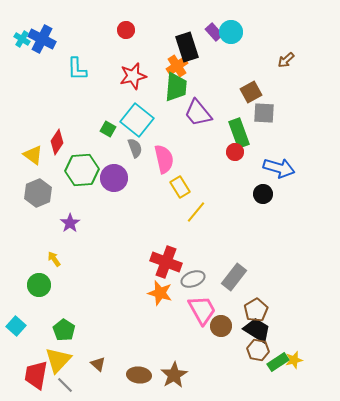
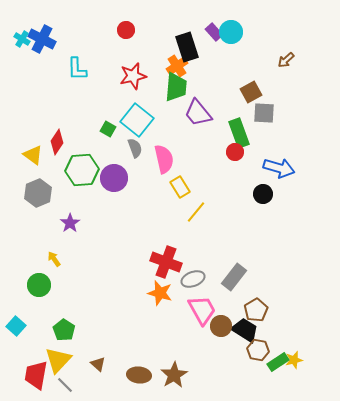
black trapezoid at (257, 330): moved 12 px left
